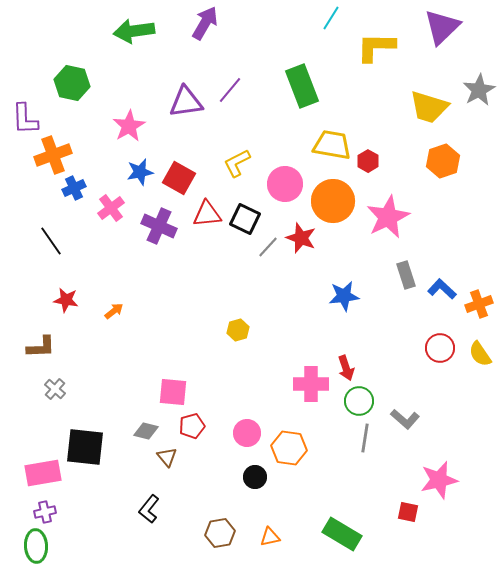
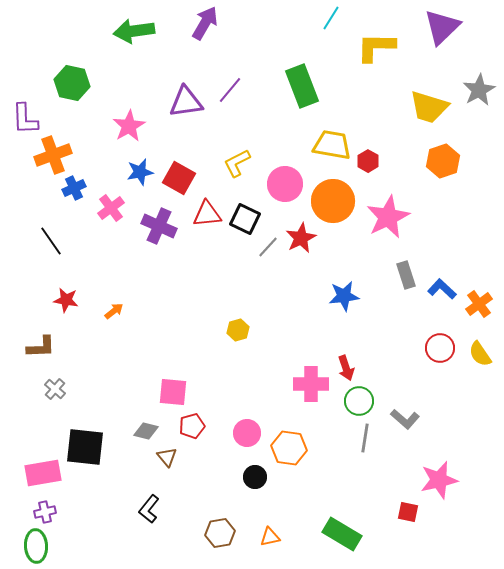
red star at (301, 238): rotated 24 degrees clockwise
orange cross at (479, 304): rotated 16 degrees counterclockwise
